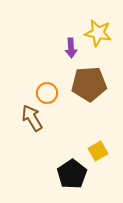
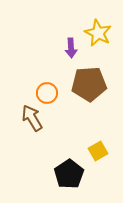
yellow star: rotated 16 degrees clockwise
black pentagon: moved 3 px left
